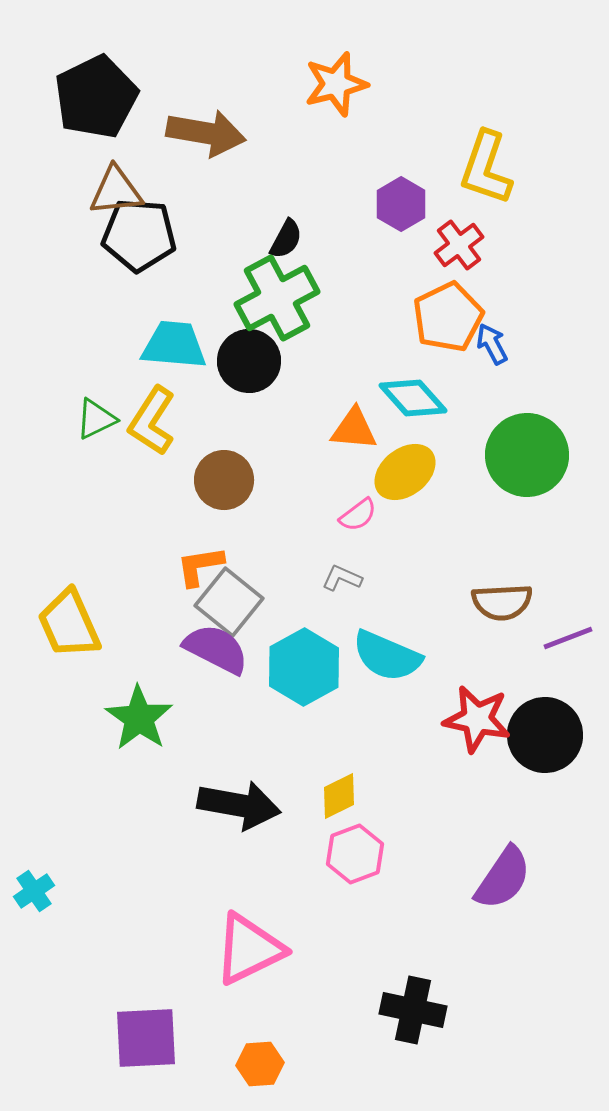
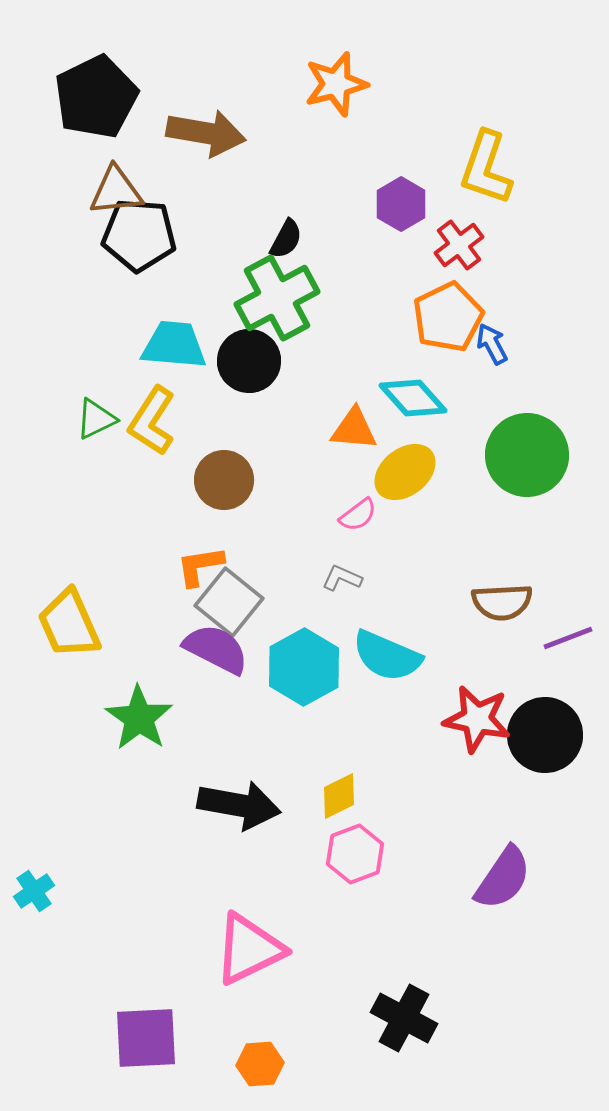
black cross at (413, 1010): moved 9 px left, 8 px down; rotated 16 degrees clockwise
